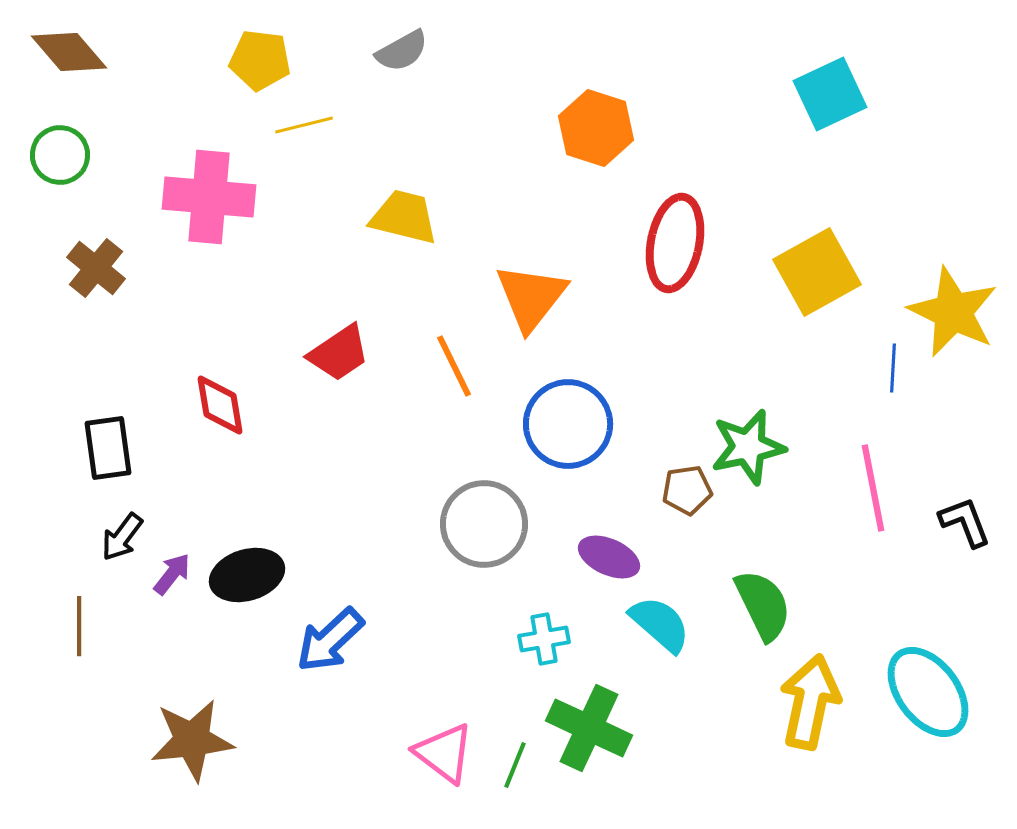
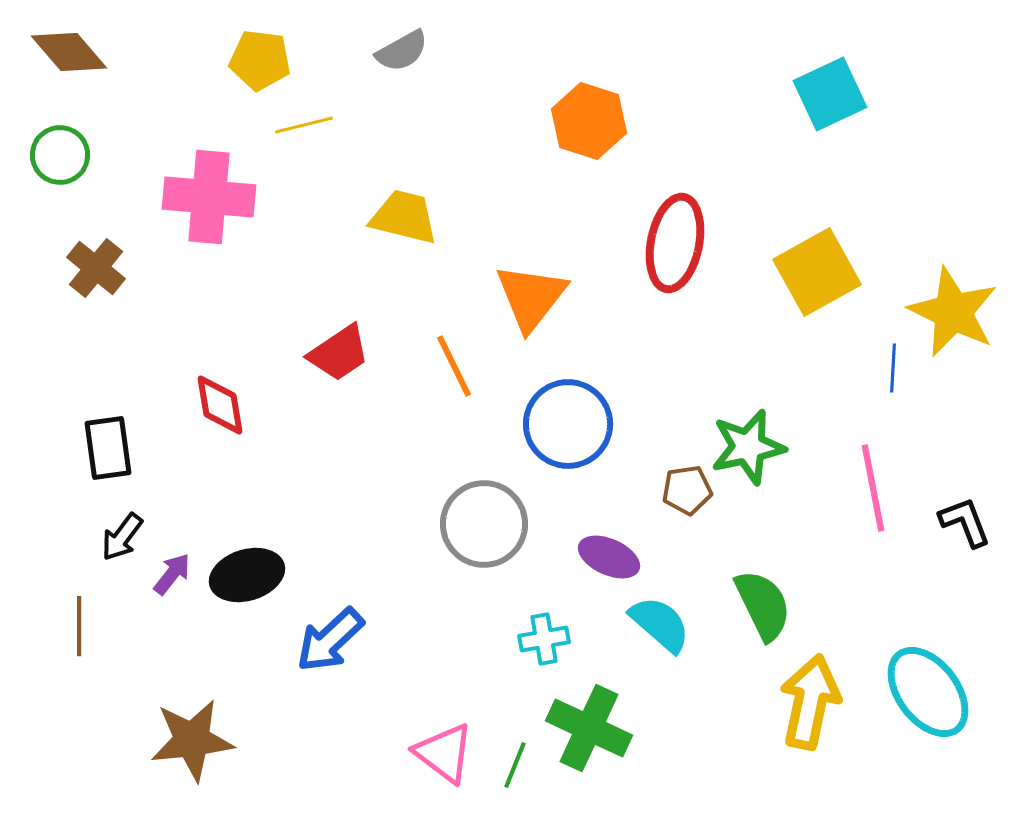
orange hexagon: moved 7 px left, 7 px up
